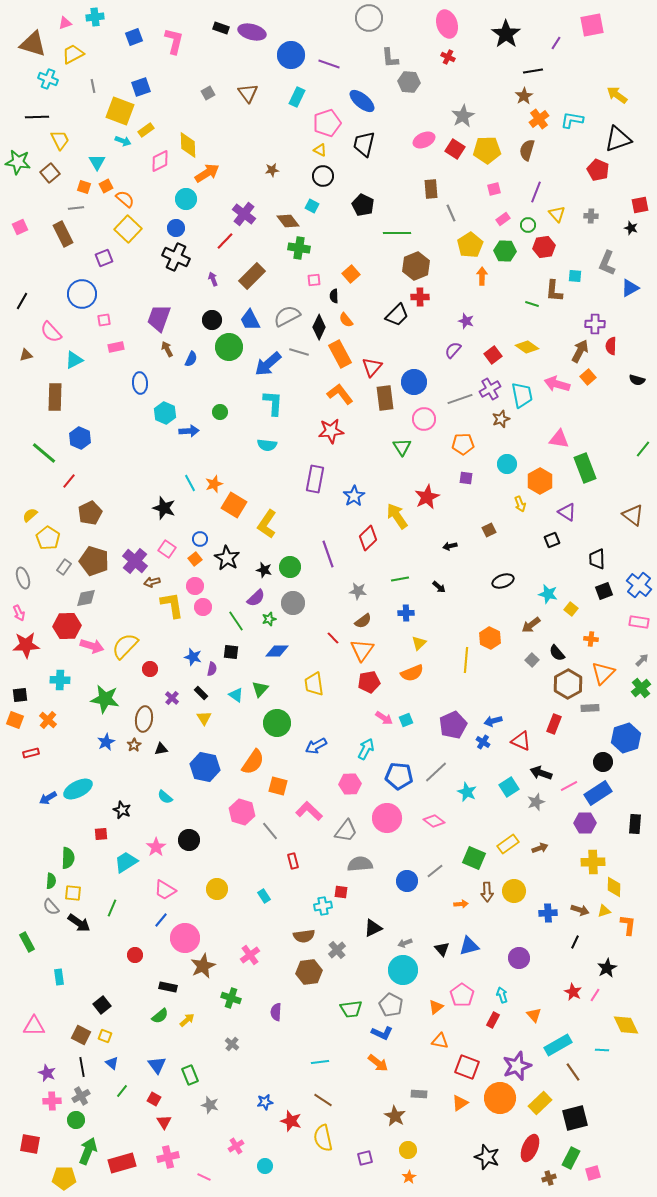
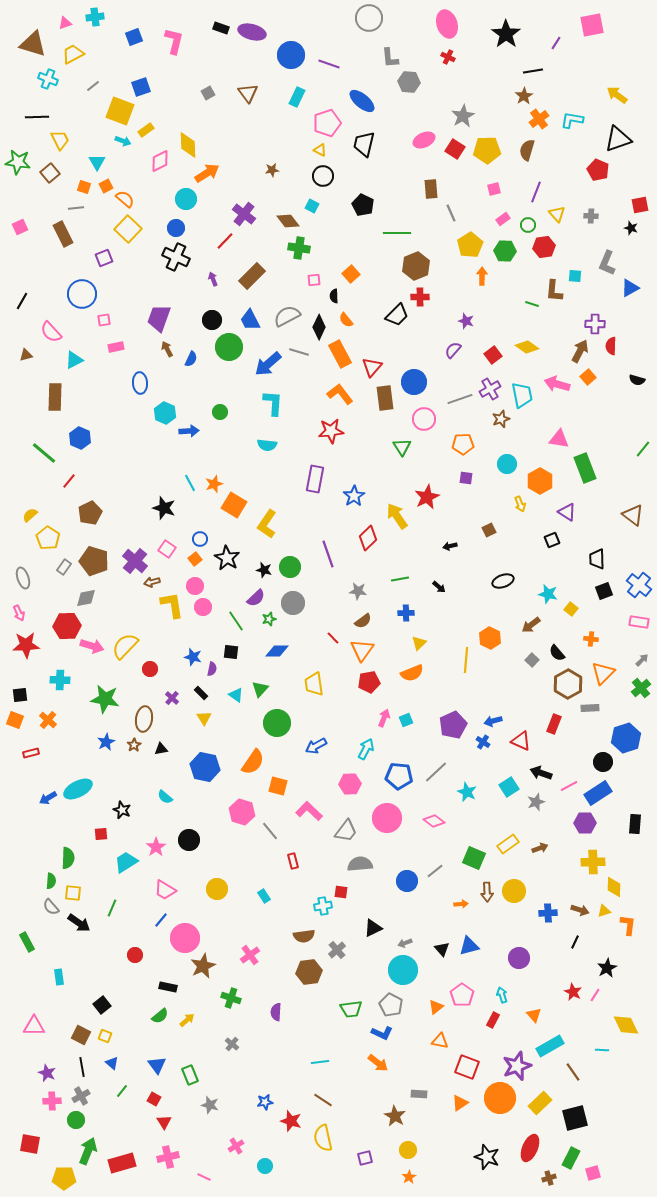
gray line at (93, 86): rotated 64 degrees clockwise
pink arrow at (384, 718): rotated 102 degrees counterclockwise
cyan rectangle at (558, 1045): moved 8 px left, 1 px down
